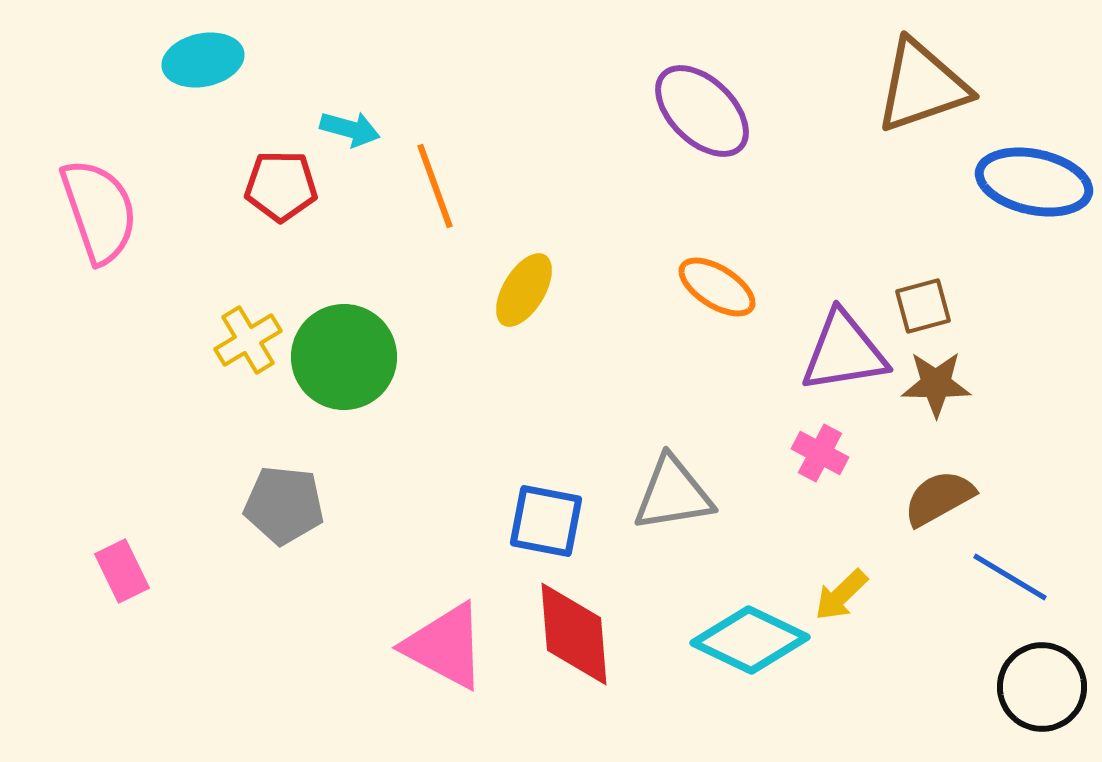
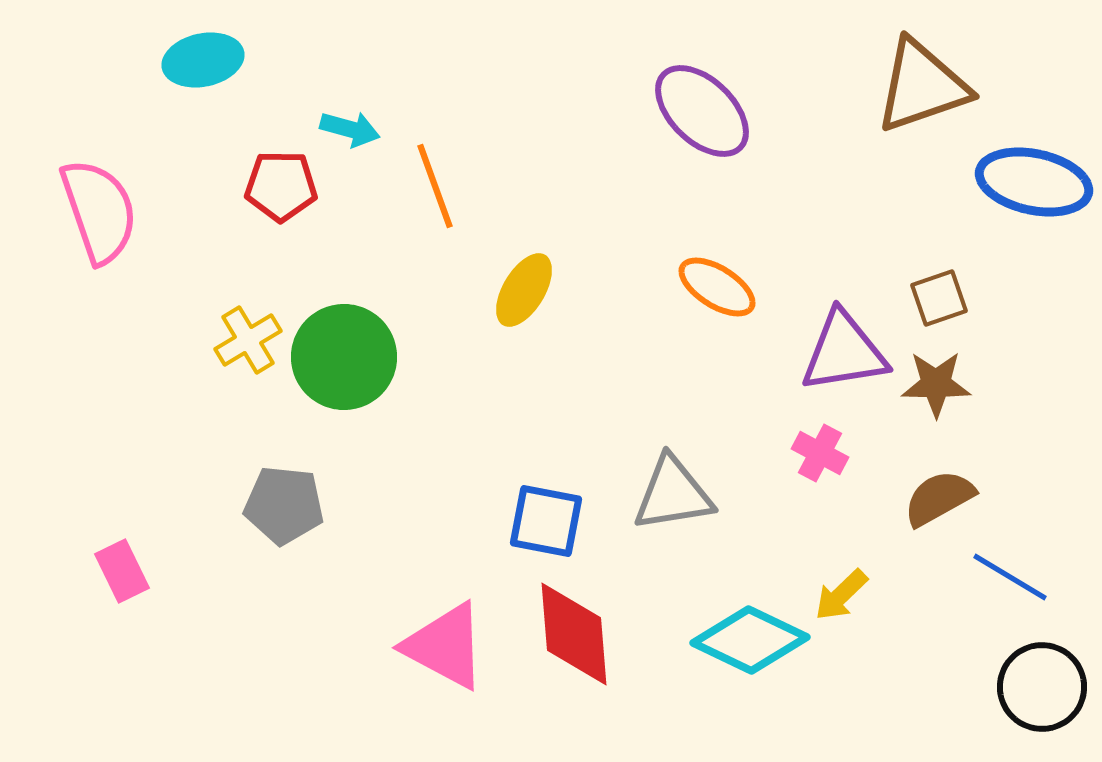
brown square: moved 16 px right, 8 px up; rotated 4 degrees counterclockwise
